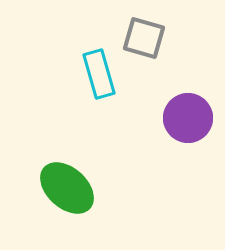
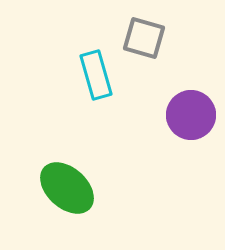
cyan rectangle: moved 3 px left, 1 px down
purple circle: moved 3 px right, 3 px up
